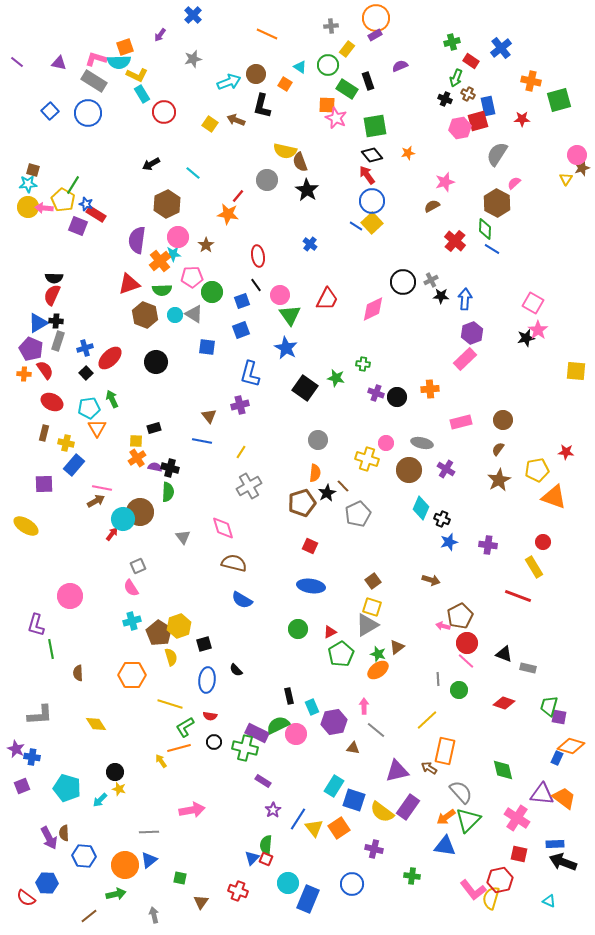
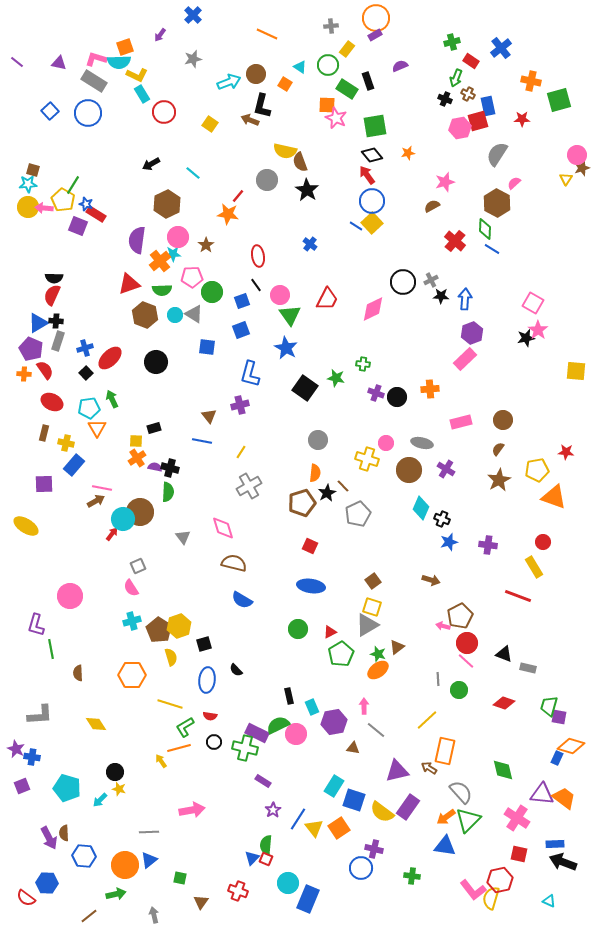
brown arrow at (236, 120): moved 14 px right
brown pentagon at (159, 633): moved 3 px up
blue circle at (352, 884): moved 9 px right, 16 px up
